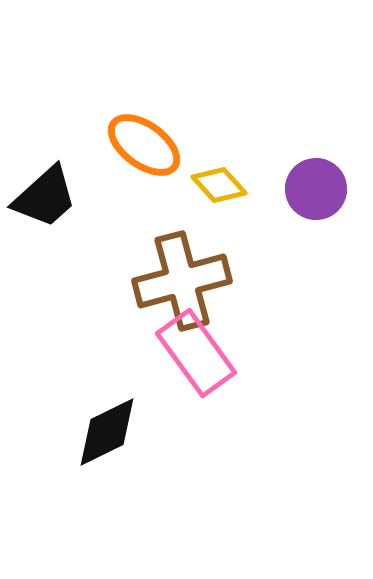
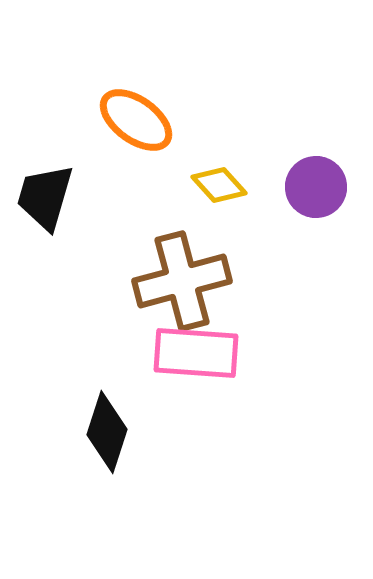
orange ellipse: moved 8 px left, 25 px up
purple circle: moved 2 px up
black trapezoid: rotated 148 degrees clockwise
pink rectangle: rotated 50 degrees counterclockwise
black diamond: rotated 46 degrees counterclockwise
